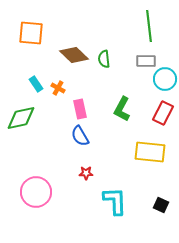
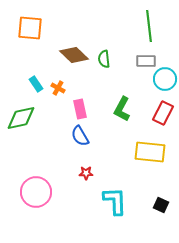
orange square: moved 1 px left, 5 px up
